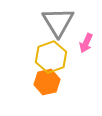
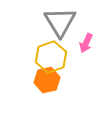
gray triangle: moved 2 px right
orange hexagon: moved 2 px up
